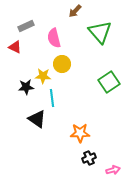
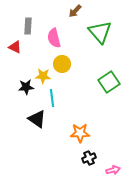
gray rectangle: moved 2 px right; rotated 63 degrees counterclockwise
